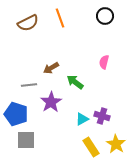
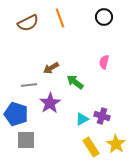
black circle: moved 1 px left, 1 px down
purple star: moved 1 px left, 1 px down
